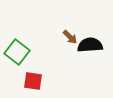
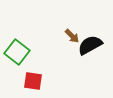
brown arrow: moved 2 px right, 1 px up
black semicircle: rotated 25 degrees counterclockwise
